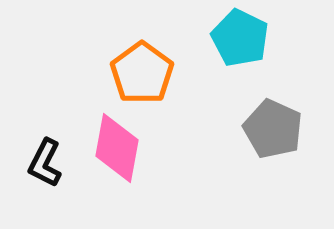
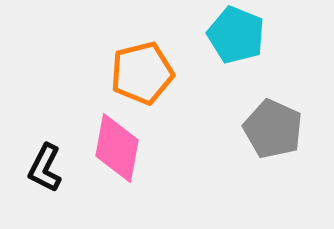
cyan pentagon: moved 4 px left, 3 px up; rotated 4 degrees counterclockwise
orange pentagon: rotated 22 degrees clockwise
black L-shape: moved 5 px down
